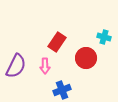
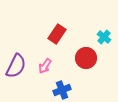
cyan cross: rotated 24 degrees clockwise
red rectangle: moved 8 px up
pink arrow: rotated 35 degrees clockwise
